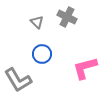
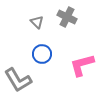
pink L-shape: moved 3 px left, 3 px up
